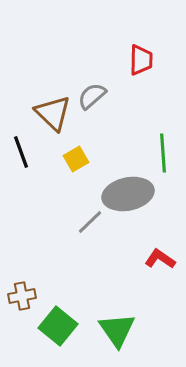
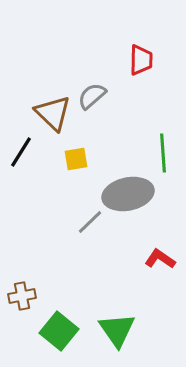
black line: rotated 52 degrees clockwise
yellow square: rotated 20 degrees clockwise
green square: moved 1 px right, 5 px down
